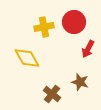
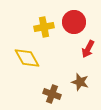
brown cross: rotated 18 degrees counterclockwise
